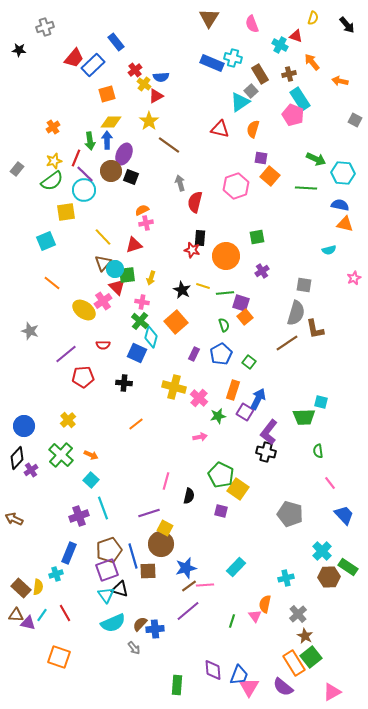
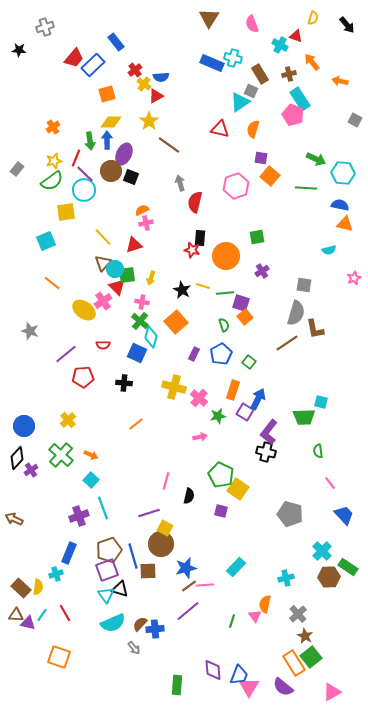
gray square at (251, 91): rotated 24 degrees counterclockwise
